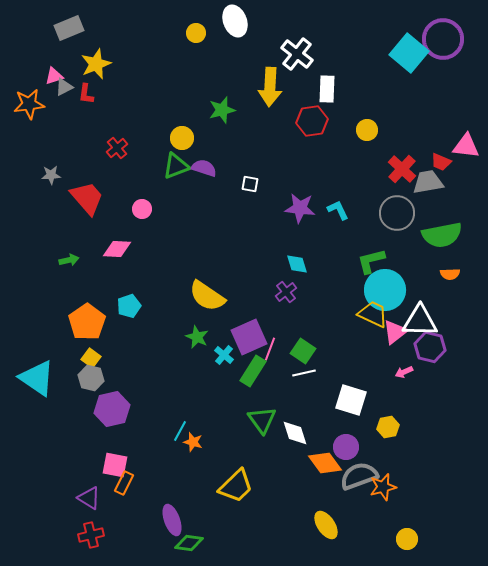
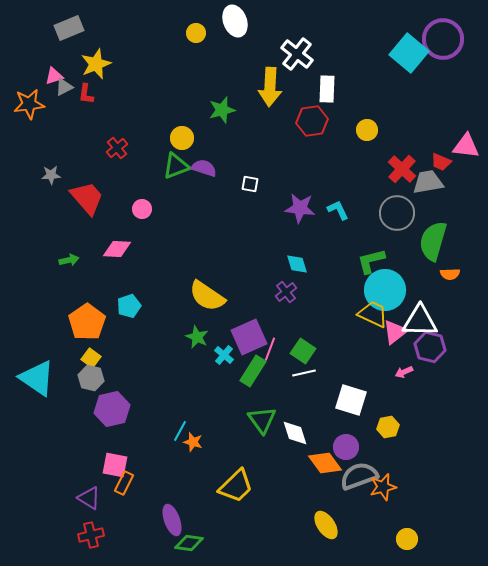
green semicircle at (442, 235): moved 9 px left, 6 px down; rotated 117 degrees clockwise
